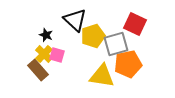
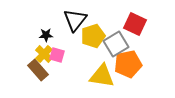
black triangle: rotated 25 degrees clockwise
black star: rotated 24 degrees counterclockwise
gray square: rotated 15 degrees counterclockwise
